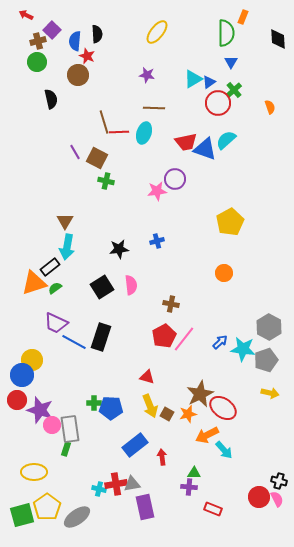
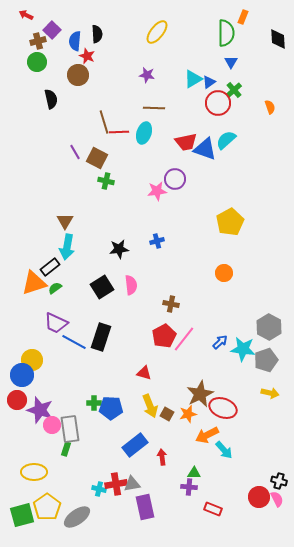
red triangle at (147, 377): moved 3 px left, 4 px up
red ellipse at (223, 408): rotated 16 degrees counterclockwise
